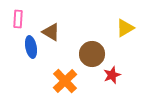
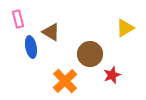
pink rectangle: rotated 18 degrees counterclockwise
brown circle: moved 2 px left
